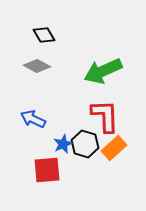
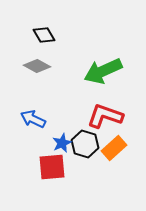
red L-shape: rotated 69 degrees counterclockwise
blue star: moved 1 px left, 1 px up
red square: moved 5 px right, 3 px up
